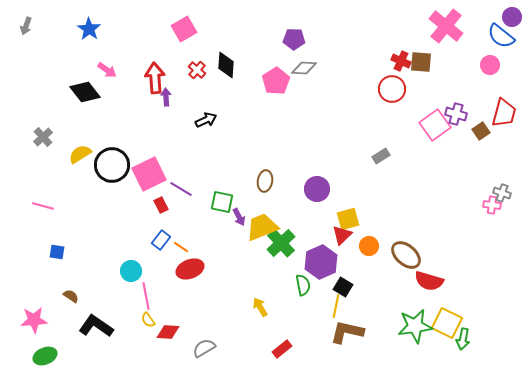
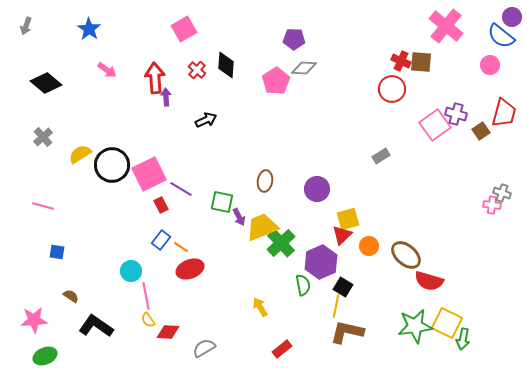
black diamond at (85, 92): moved 39 px left, 9 px up; rotated 12 degrees counterclockwise
